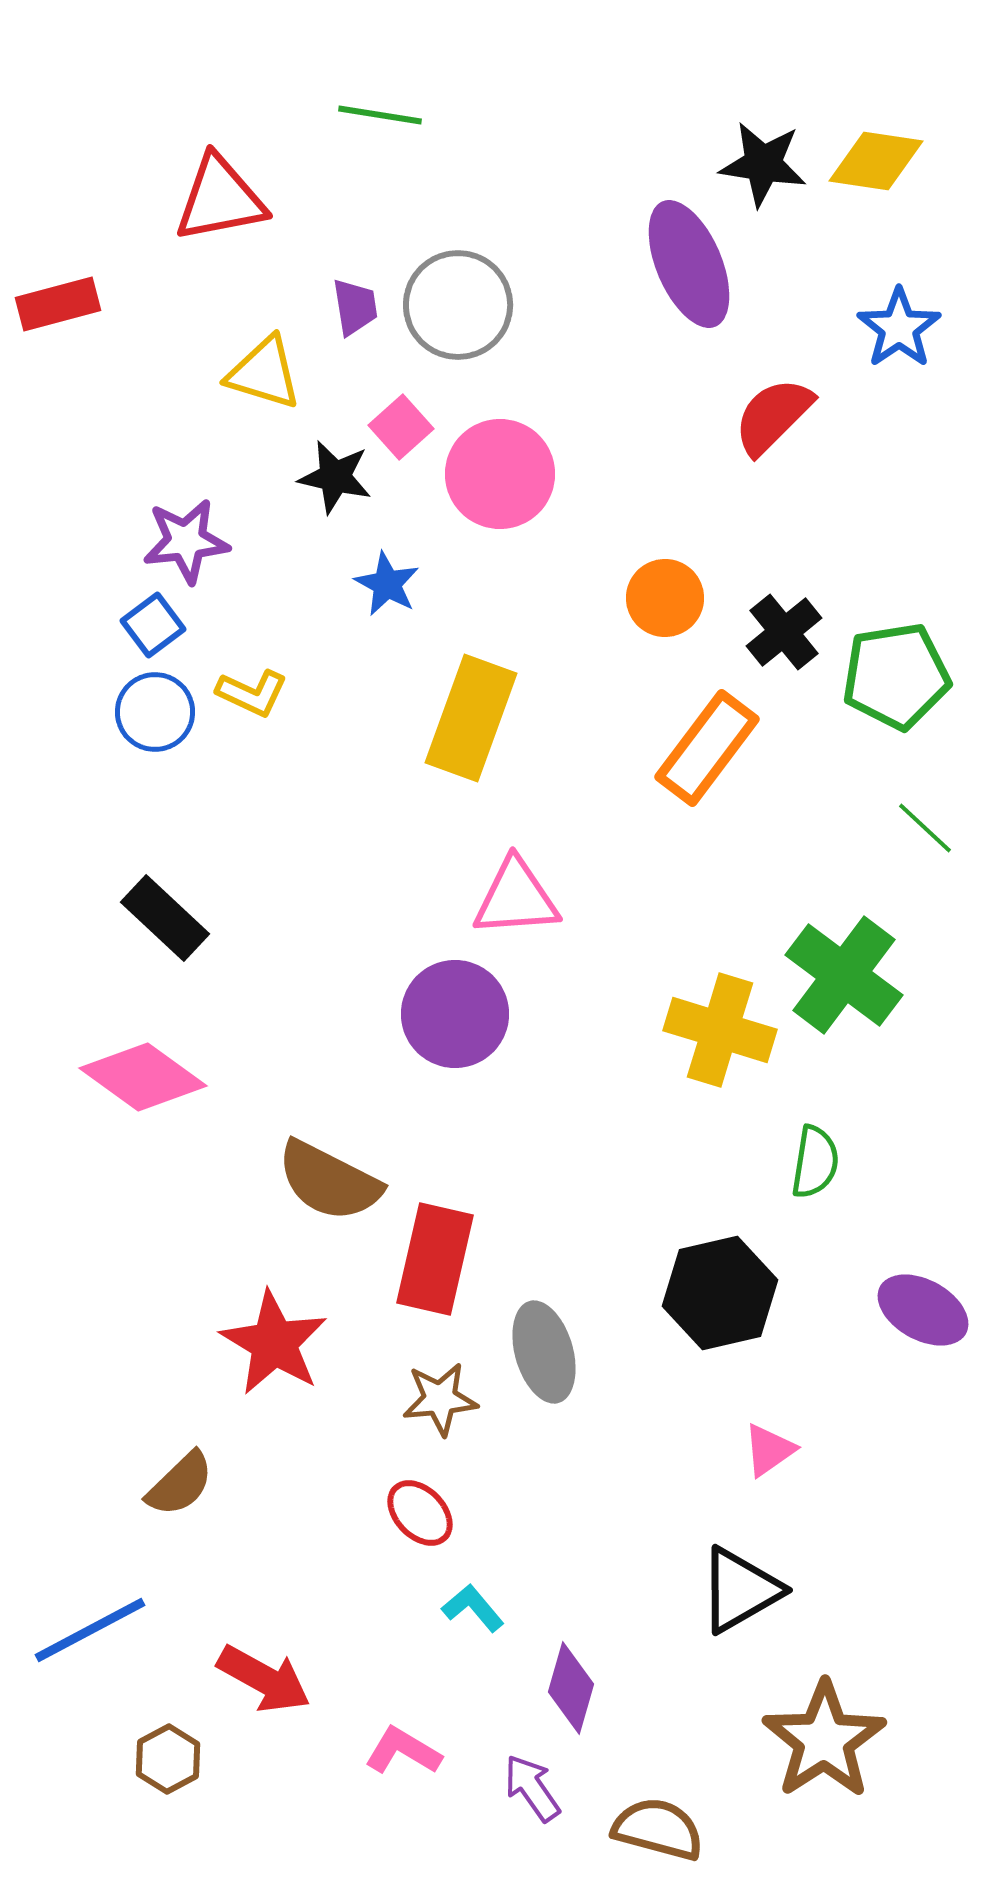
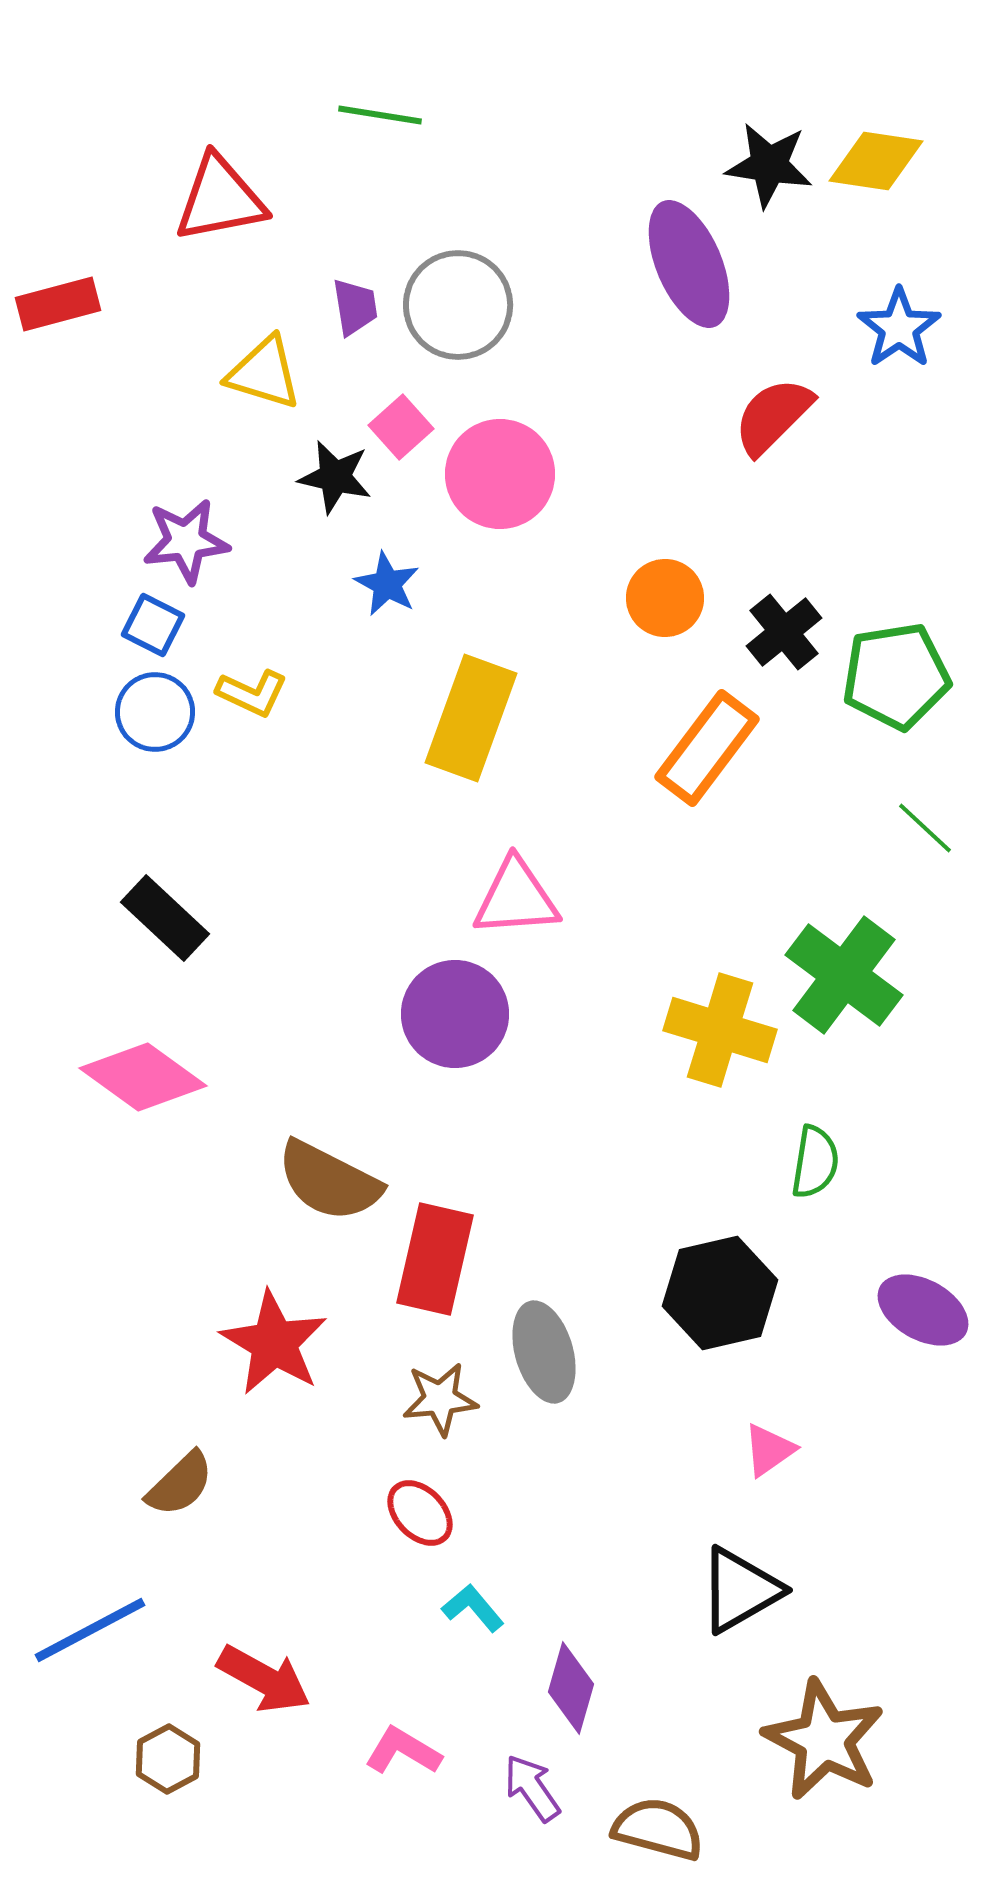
black star at (763, 164): moved 6 px right, 1 px down
blue square at (153, 625): rotated 26 degrees counterclockwise
brown star at (824, 1740): rotated 11 degrees counterclockwise
